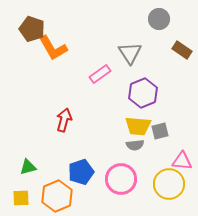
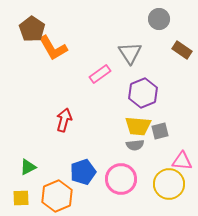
brown pentagon: rotated 15 degrees clockwise
green triangle: rotated 12 degrees counterclockwise
blue pentagon: moved 2 px right
